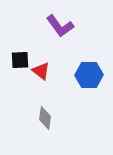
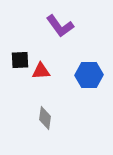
red triangle: rotated 42 degrees counterclockwise
